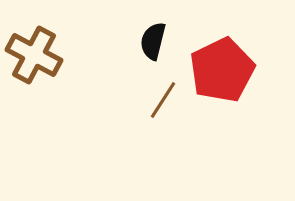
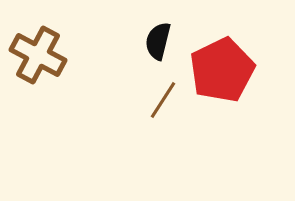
black semicircle: moved 5 px right
brown cross: moved 4 px right
